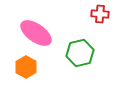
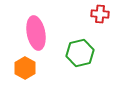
pink ellipse: rotated 44 degrees clockwise
orange hexagon: moved 1 px left, 1 px down
